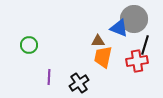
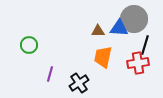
blue triangle: rotated 18 degrees counterclockwise
brown triangle: moved 10 px up
red cross: moved 1 px right, 2 px down
purple line: moved 1 px right, 3 px up; rotated 14 degrees clockwise
